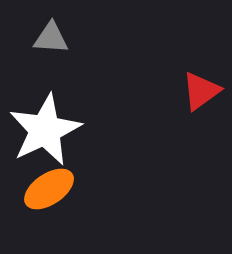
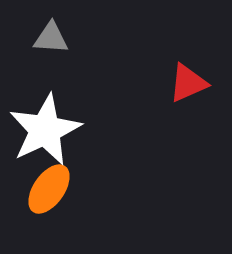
red triangle: moved 13 px left, 8 px up; rotated 12 degrees clockwise
orange ellipse: rotated 21 degrees counterclockwise
